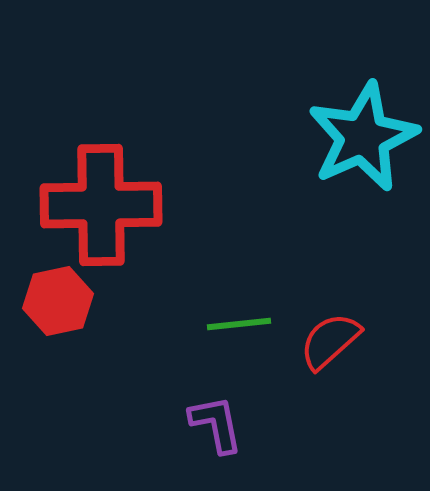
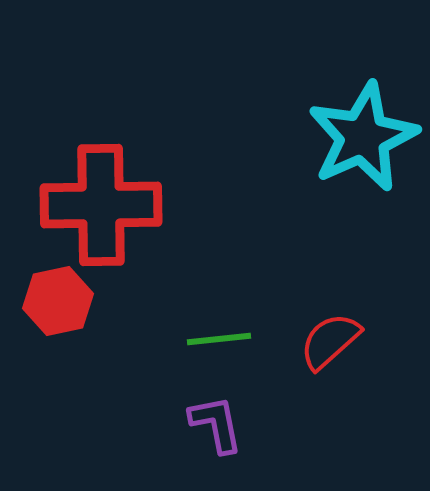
green line: moved 20 px left, 15 px down
